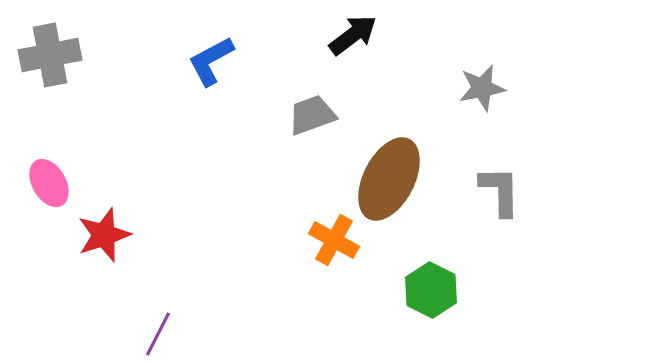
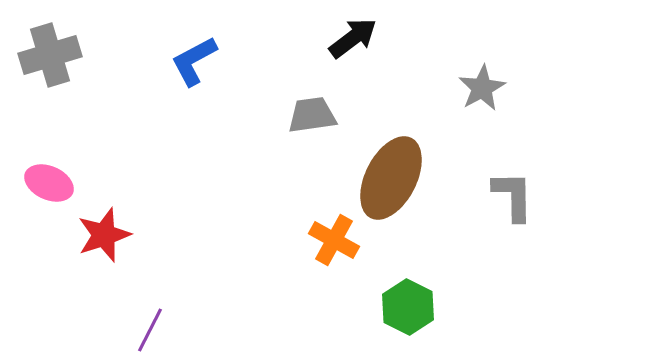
black arrow: moved 3 px down
gray cross: rotated 6 degrees counterclockwise
blue L-shape: moved 17 px left
gray star: rotated 18 degrees counterclockwise
gray trapezoid: rotated 12 degrees clockwise
brown ellipse: moved 2 px right, 1 px up
pink ellipse: rotated 36 degrees counterclockwise
gray L-shape: moved 13 px right, 5 px down
green hexagon: moved 23 px left, 17 px down
purple line: moved 8 px left, 4 px up
